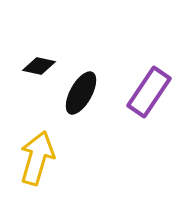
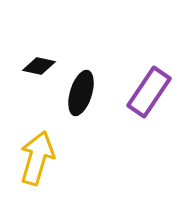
black ellipse: rotated 12 degrees counterclockwise
